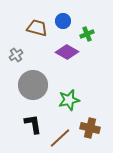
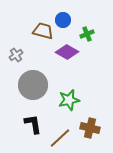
blue circle: moved 1 px up
brown trapezoid: moved 6 px right, 3 px down
